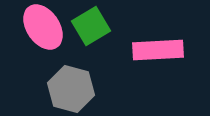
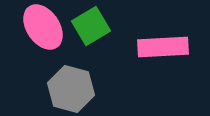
pink rectangle: moved 5 px right, 3 px up
